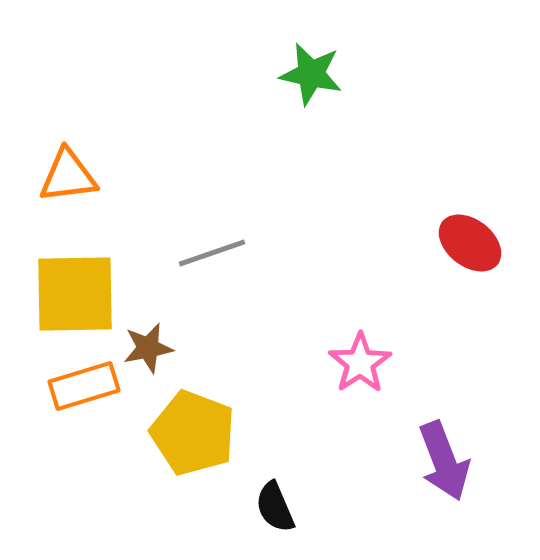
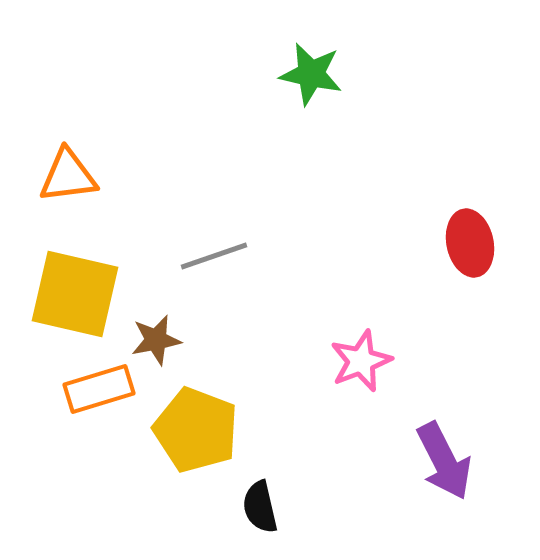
red ellipse: rotated 40 degrees clockwise
gray line: moved 2 px right, 3 px down
yellow square: rotated 14 degrees clockwise
brown star: moved 8 px right, 8 px up
pink star: moved 1 px right, 2 px up; rotated 12 degrees clockwise
orange rectangle: moved 15 px right, 3 px down
yellow pentagon: moved 3 px right, 3 px up
purple arrow: rotated 6 degrees counterclockwise
black semicircle: moved 15 px left; rotated 10 degrees clockwise
